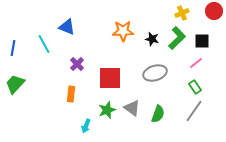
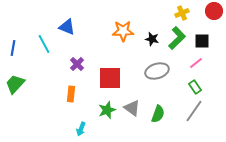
gray ellipse: moved 2 px right, 2 px up
cyan arrow: moved 5 px left, 3 px down
